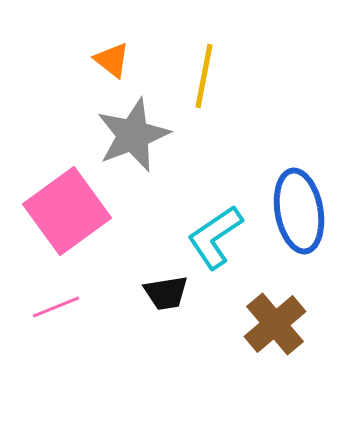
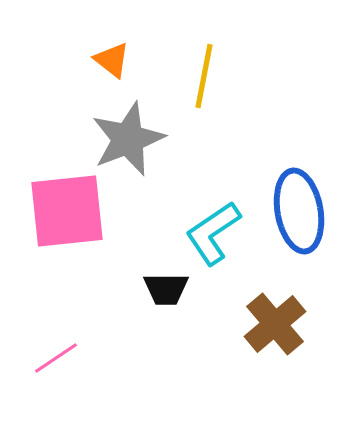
gray star: moved 5 px left, 4 px down
pink square: rotated 30 degrees clockwise
cyan L-shape: moved 2 px left, 4 px up
black trapezoid: moved 4 px up; rotated 9 degrees clockwise
pink line: moved 51 px down; rotated 12 degrees counterclockwise
